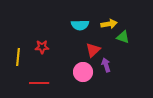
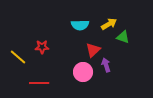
yellow arrow: rotated 21 degrees counterclockwise
yellow line: rotated 54 degrees counterclockwise
